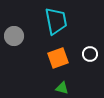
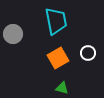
gray circle: moved 1 px left, 2 px up
white circle: moved 2 px left, 1 px up
orange square: rotated 10 degrees counterclockwise
